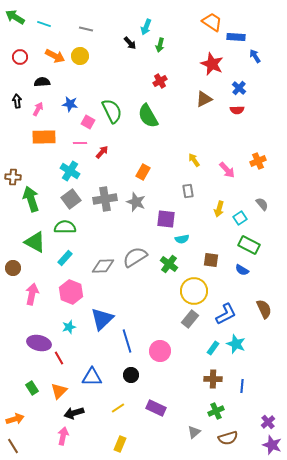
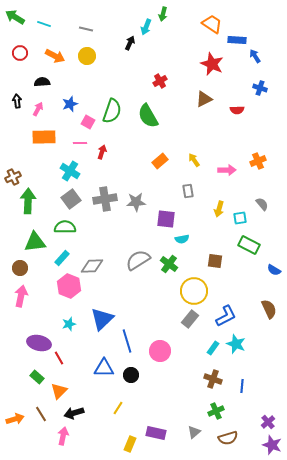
orange trapezoid at (212, 22): moved 2 px down
blue rectangle at (236, 37): moved 1 px right, 3 px down
black arrow at (130, 43): rotated 112 degrees counterclockwise
green arrow at (160, 45): moved 3 px right, 31 px up
yellow circle at (80, 56): moved 7 px right
red circle at (20, 57): moved 4 px up
blue cross at (239, 88): moved 21 px right; rotated 24 degrees counterclockwise
blue star at (70, 104): rotated 28 degrees counterclockwise
green semicircle at (112, 111): rotated 45 degrees clockwise
red arrow at (102, 152): rotated 24 degrees counterclockwise
pink arrow at (227, 170): rotated 48 degrees counterclockwise
orange rectangle at (143, 172): moved 17 px right, 11 px up; rotated 21 degrees clockwise
brown cross at (13, 177): rotated 28 degrees counterclockwise
green arrow at (31, 199): moved 3 px left, 2 px down; rotated 20 degrees clockwise
gray star at (136, 202): rotated 24 degrees counterclockwise
cyan square at (240, 218): rotated 24 degrees clockwise
green triangle at (35, 242): rotated 35 degrees counterclockwise
gray semicircle at (135, 257): moved 3 px right, 3 px down
cyan rectangle at (65, 258): moved 3 px left
brown square at (211, 260): moved 4 px right, 1 px down
gray diamond at (103, 266): moved 11 px left
brown circle at (13, 268): moved 7 px right
blue semicircle at (242, 270): moved 32 px right
pink hexagon at (71, 292): moved 2 px left, 6 px up
pink arrow at (32, 294): moved 11 px left, 2 px down
brown semicircle at (264, 309): moved 5 px right
blue L-shape at (226, 314): moved 2 px down
cyan star at (69, 327): moved 3 px up
blue triangle at (92, 377): moved 12 px right, 9 px up
brown cross at (213, 379): rotated 18 degrees clockwise
green rectangle at (32, 388): moved 5 px right, 11 px up; rotated 16 degrees counterclockwise
yellow line at (118, 408): rotated 24 degrees counterclockwise
purple rectangle at (156, 408): moved 25 px down; rotated 12 degrees counterclockwise
yellow rectangle at (120, 444): moved 10 px right
brown line at (13, 446): moved 28 px right, 32 px up
